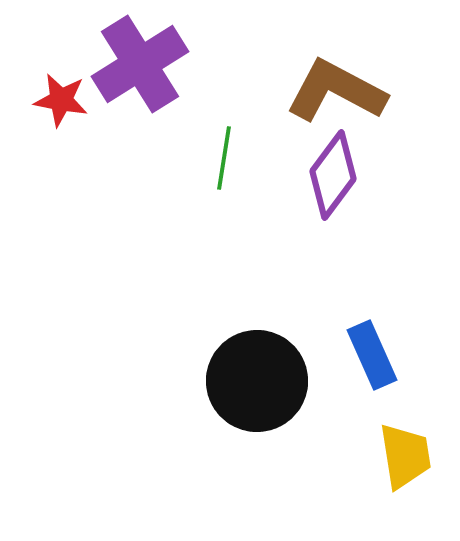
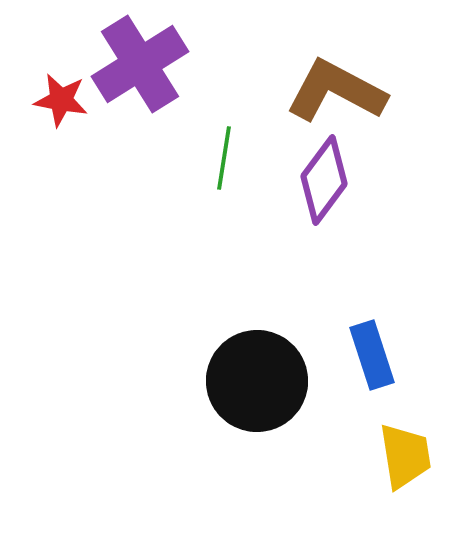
purple diamond: moved 9 px left, 5 px down
blue rectangle: rotated 6 degrees clockwise
